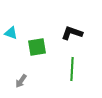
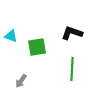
cyan triangle: moved 3 px down
